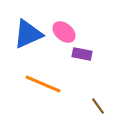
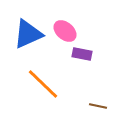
pink ellipse: moved 1 px right, 1 px up
orange line: rotated 21 degrees clockwise
brown line: rotated 42 degrees counterclockwise
